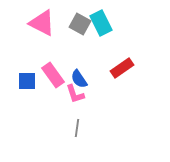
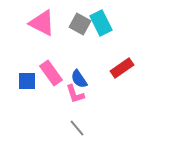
pink rectangle: moved 2 px left, 2 px up
gray line: rotated 48 degrees counterclockwise
